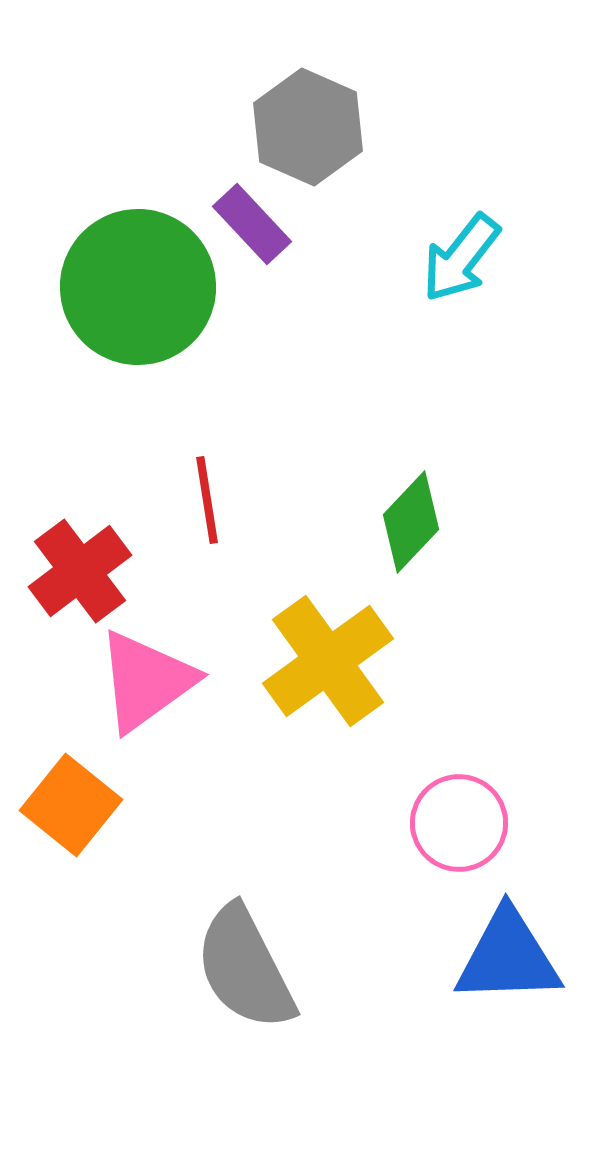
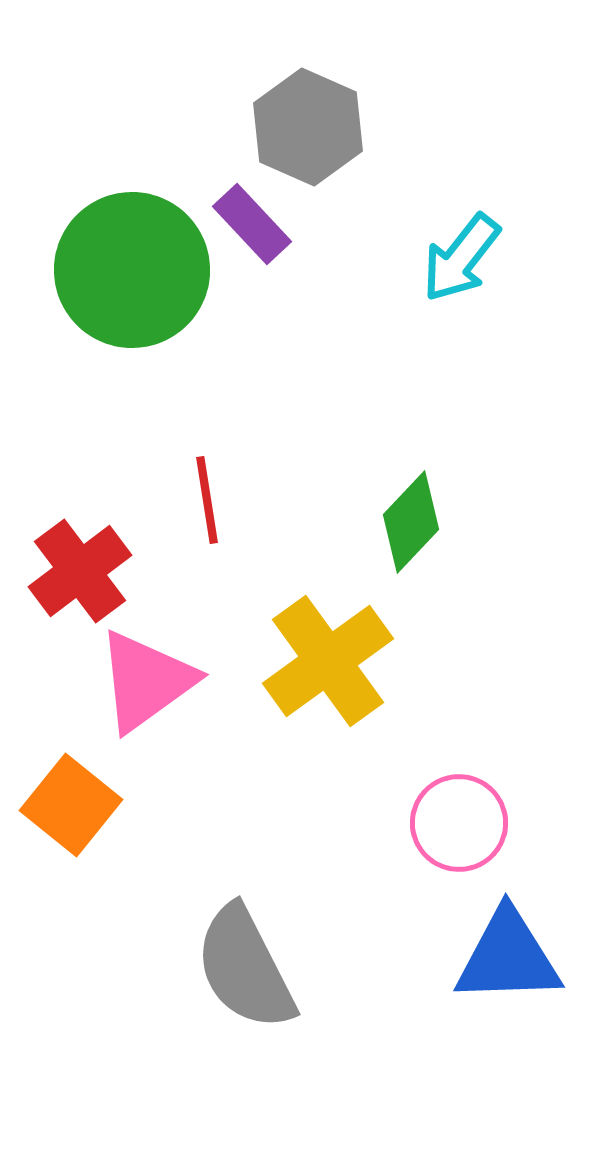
green circle: moved 6 px left, 17 px up
